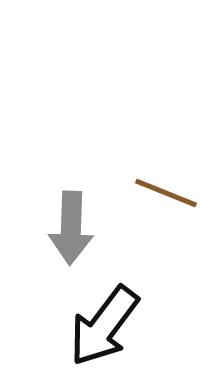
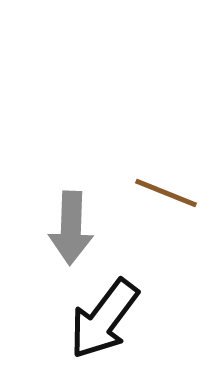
black arrow: moved 7 px up
